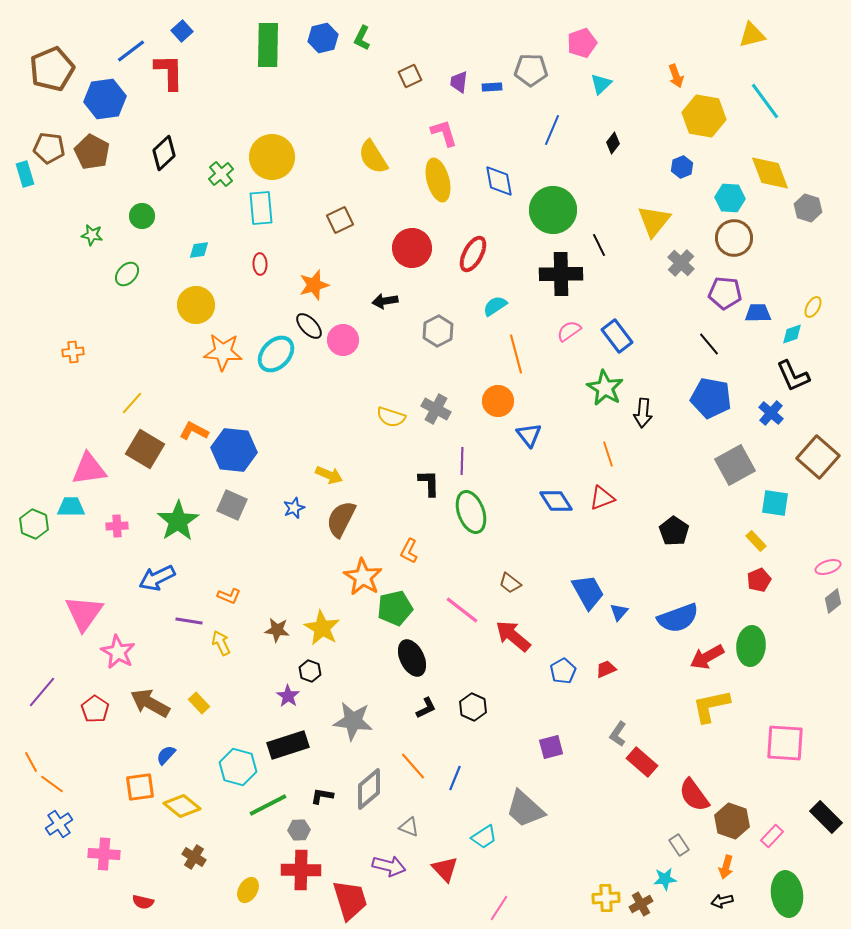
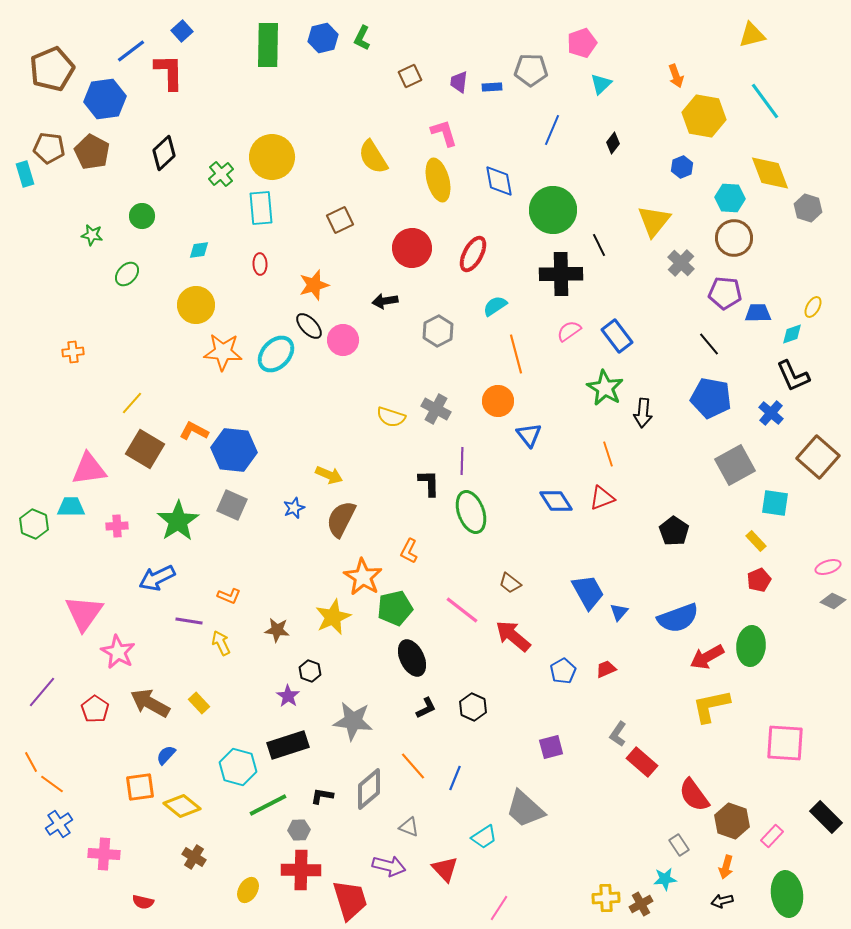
gray diamond at (833, 601): rotated 65 degrees clockwise
yellow star at (322, 628): moved 11 px right, 11 px up; rotated 18 degrees clockwise
